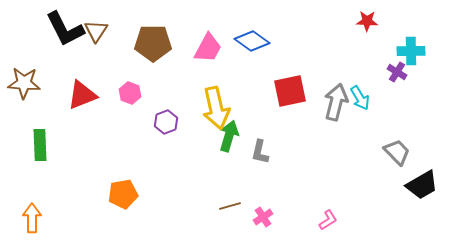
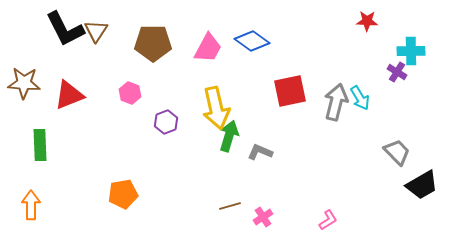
red triangle: moved 13 px left
gray L-shape: rotated 100 degrees clockwise
orange arrow: moved 1 px left, 13 px up
